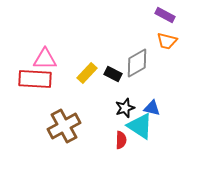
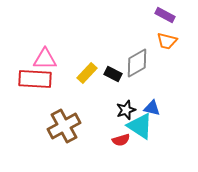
black star: moved 1 px right, 2 px down
red semicircle: rotated 72 degrees clockwise
